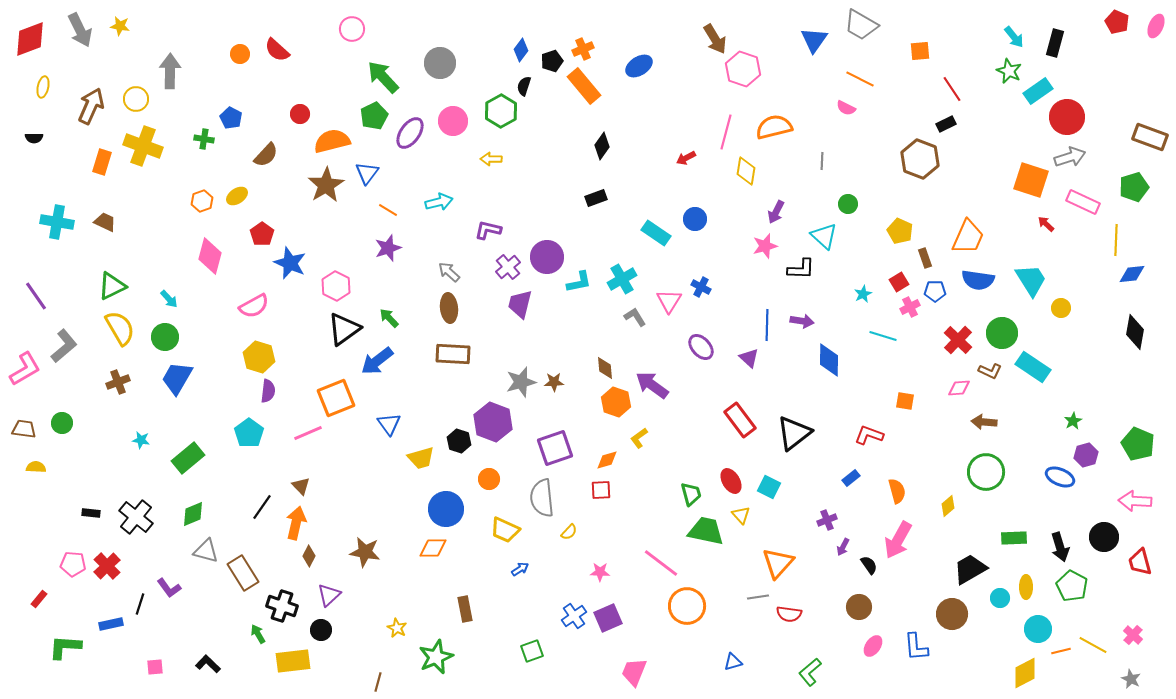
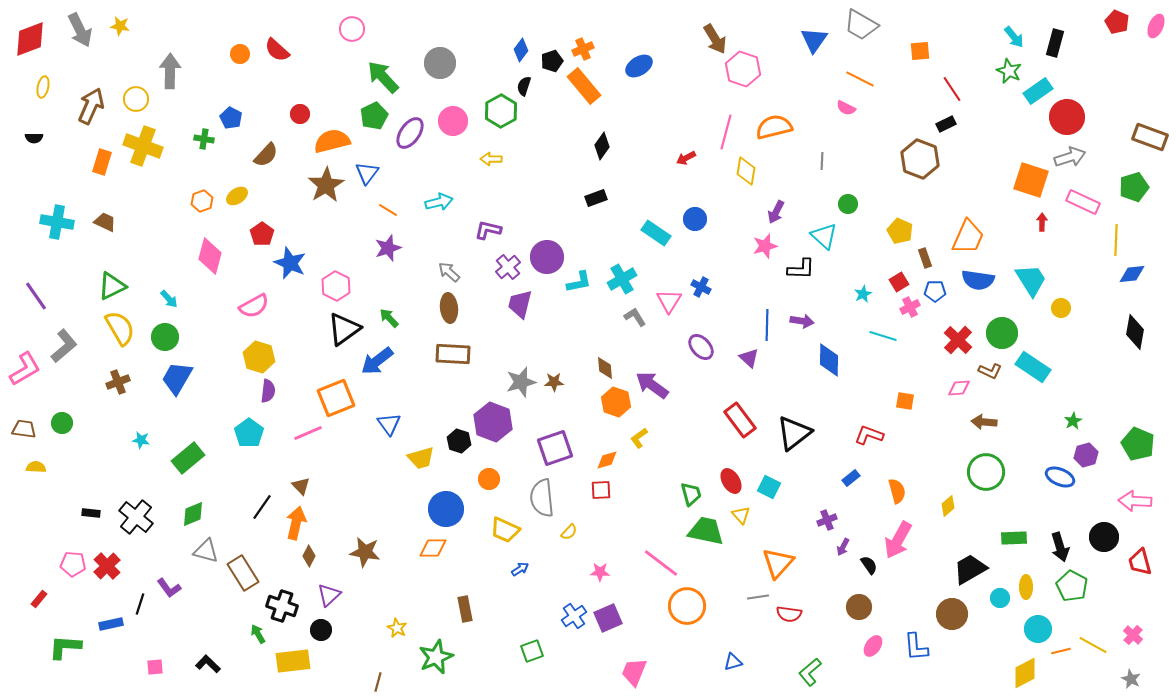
red arrow at (1046, 224): moved 4 px left, 2 px up; rotated 48 degrees clockwise
